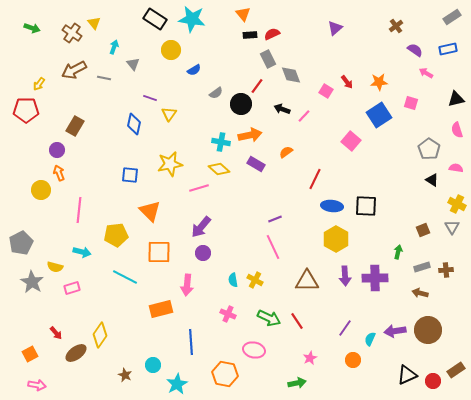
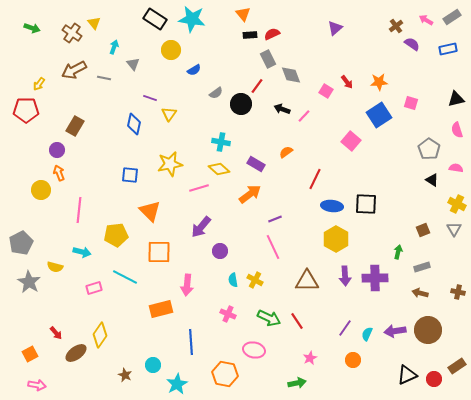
purple semicircle at (415, 50): moved 3 px left, 6 px up
pink arrow at (426, 73): moved 53 px up
orange arrow at (250, 135): moved 59 px down; rotated 25 degrees counterclockwise
black square at (366, 206): moved 2 px up
gray triangle at (452, 227): moved 2 px right, 2 px down
purple circle at (203, 253): moved 17 px right, 2 px up
brown cross at (446, 270): moved 12 px right, 22 px down; rotated 16 degrees clockwise
gray star at (32, 282): moved 3 px left
pink rectangle at (72, 288): moved 22 px right
cyan semicircle at (370, 339): moved 3 px left, 5 px up
brown rectangle at (456, 370): moved 1 px right, 4 px up
red circle at (433, 381): moved 1 px right, 2 px up
